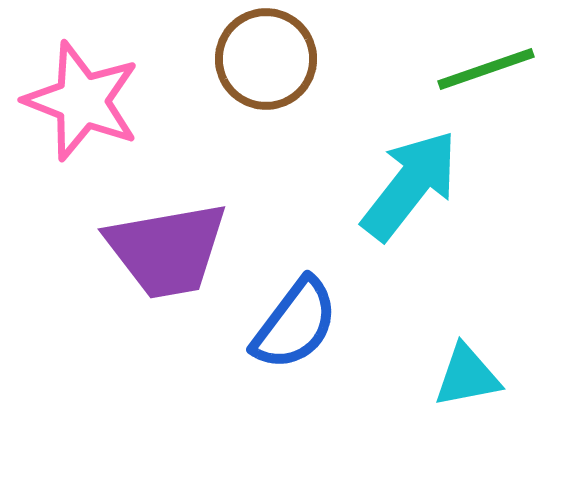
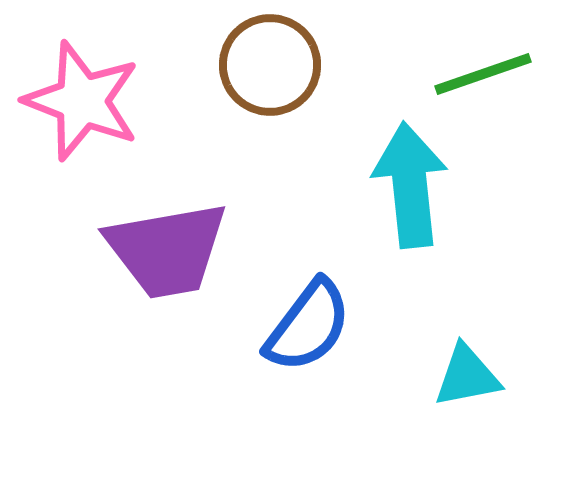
brown circle: moved 4 px right, 6 px down
green line: moved 3 px left, 5 px down
cyan arrow: rotated 44 degrees counterclockwise
blue semicircle: moved 13 px right, 2 px down
